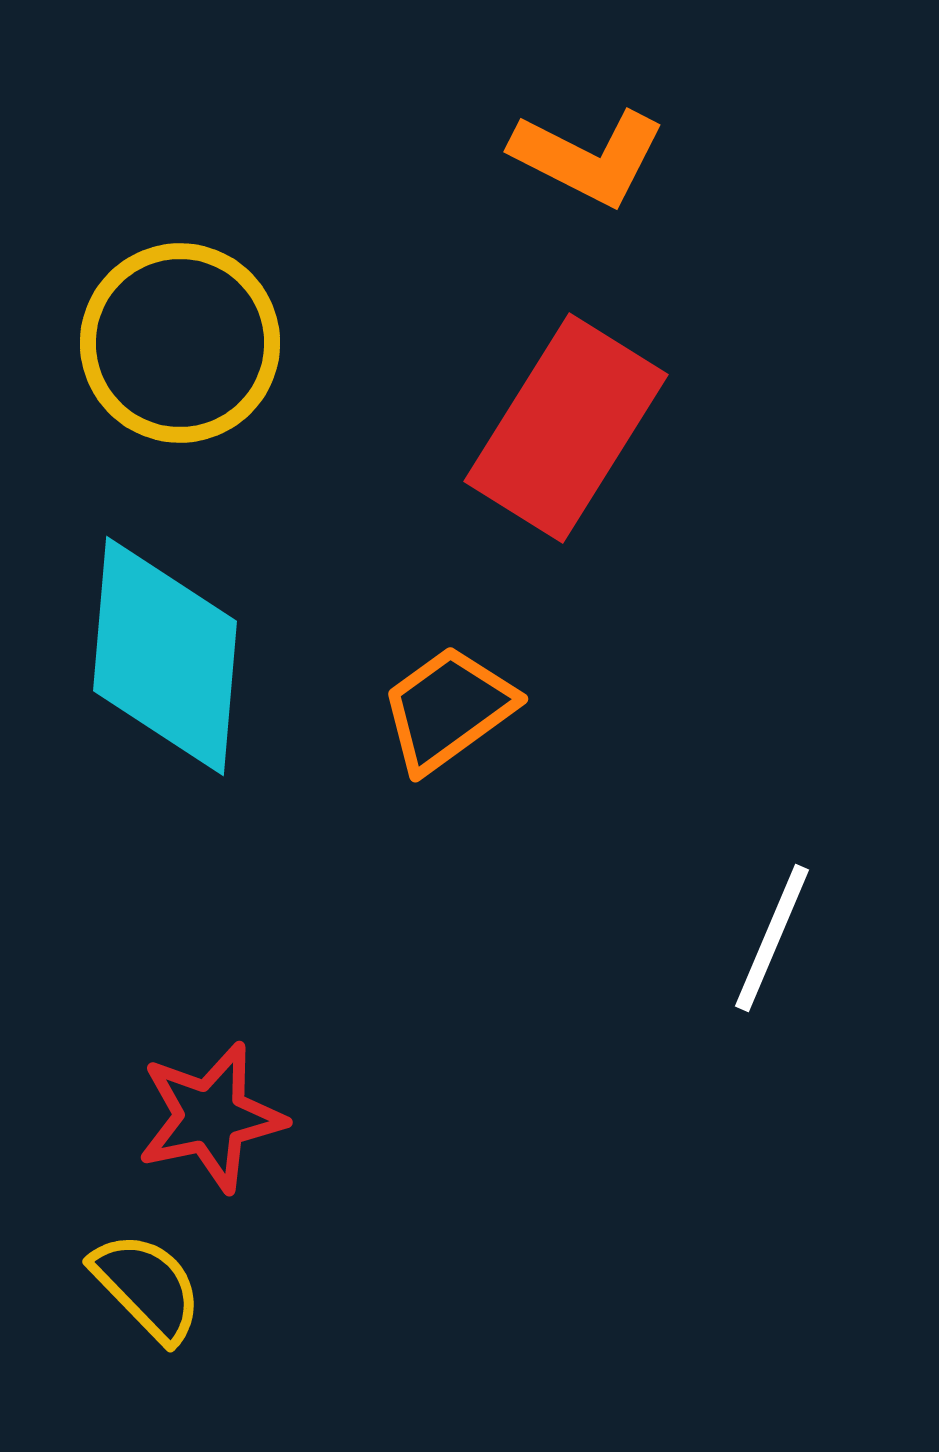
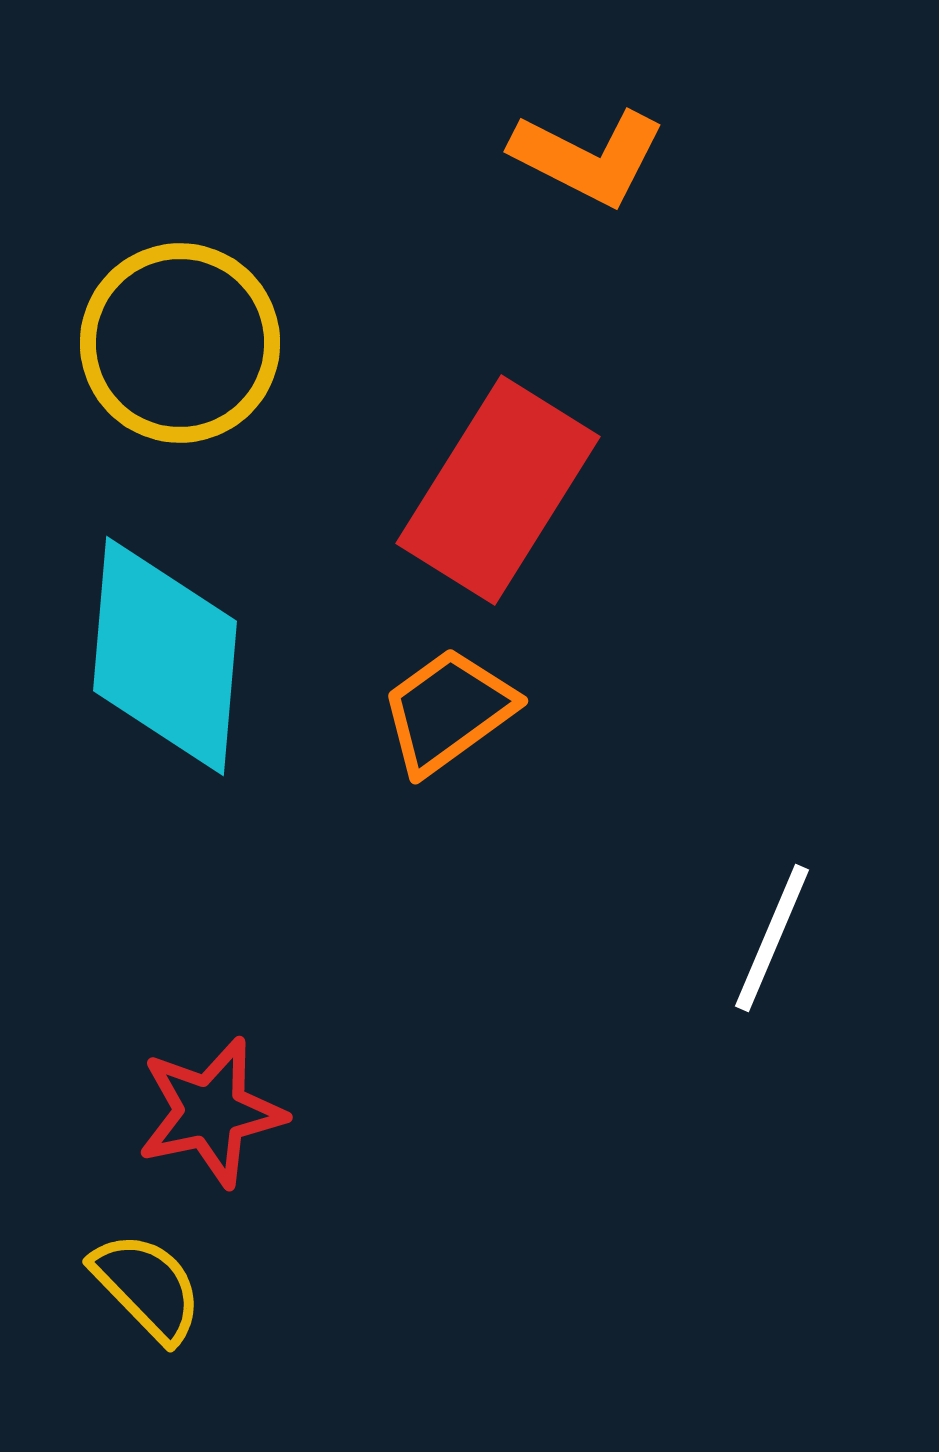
red rectangle: moved 68 px left, 62 px down
orange trapezoid: moved 2 px down
red star: moved 5 px up
